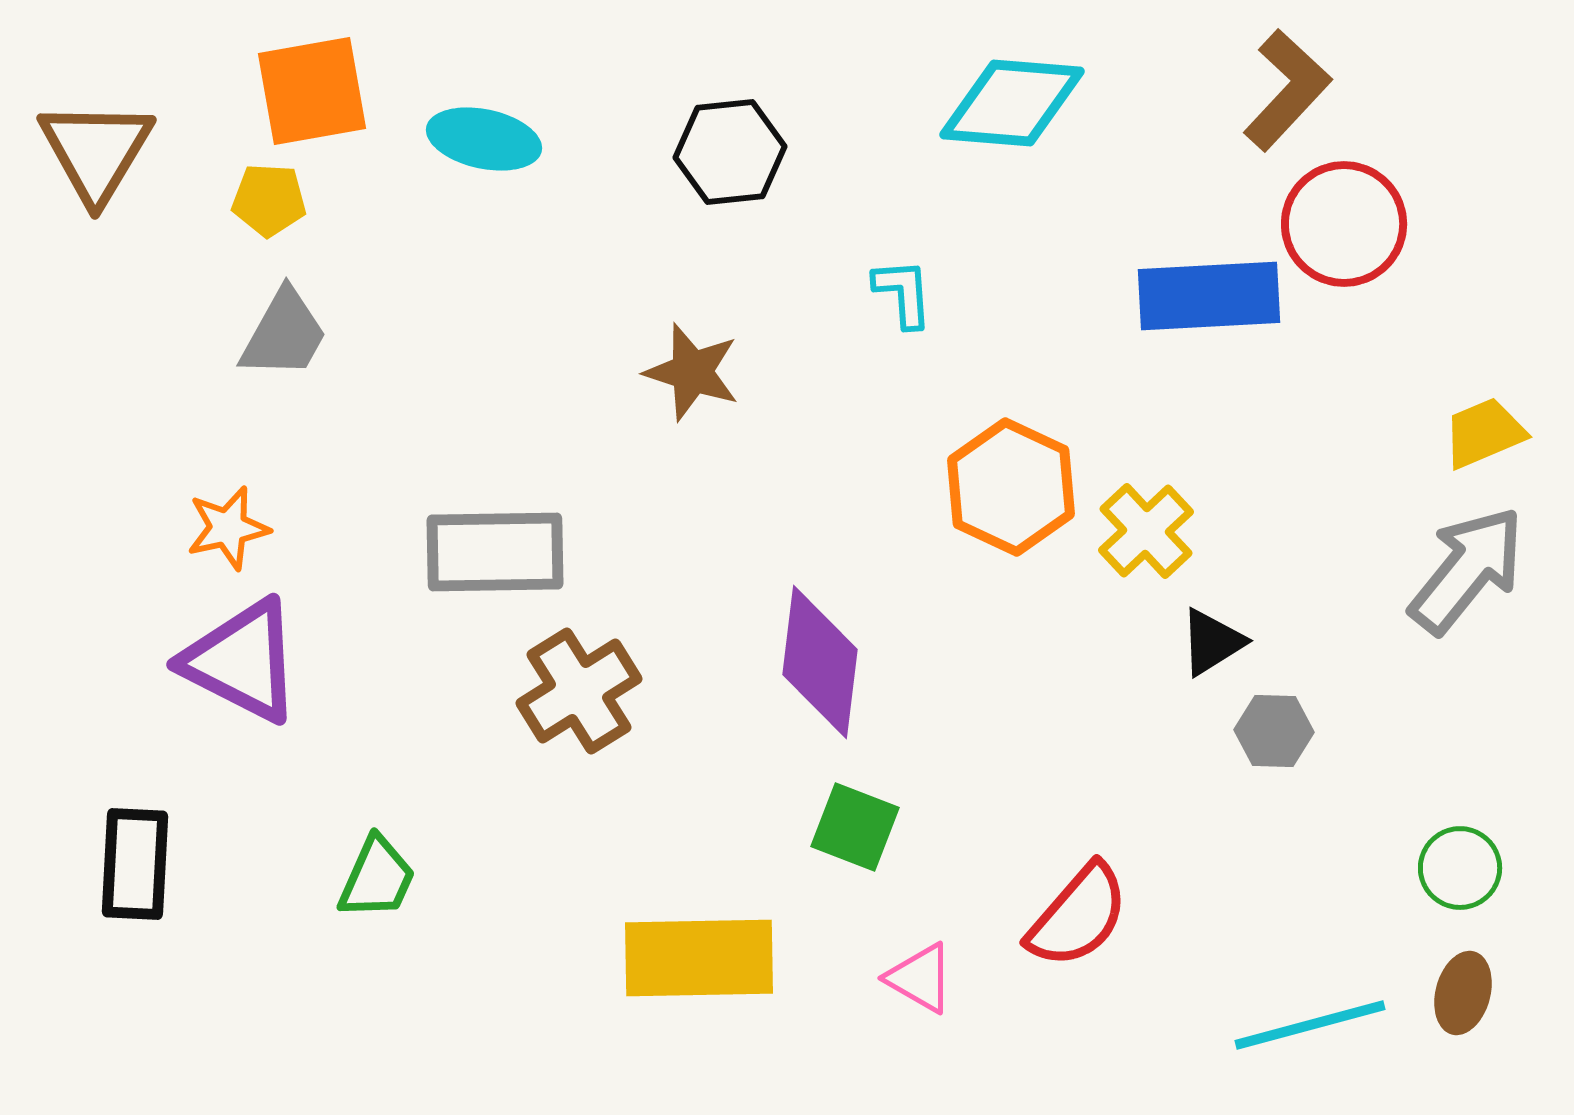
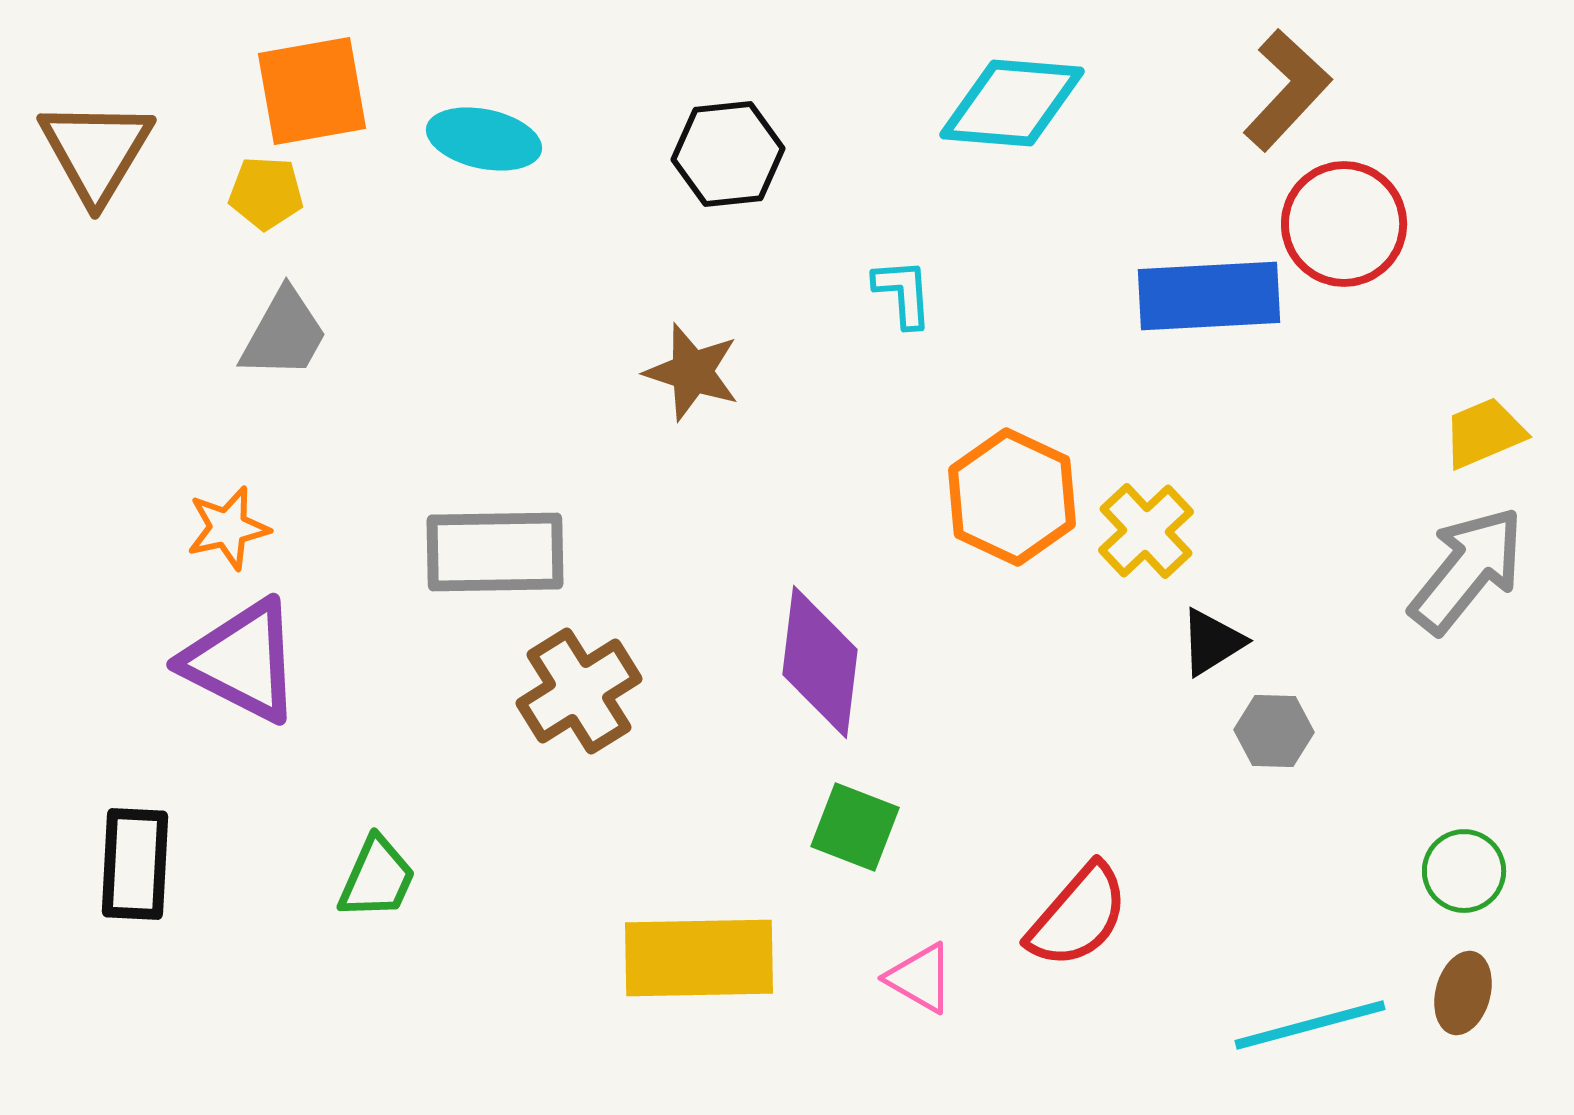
black hexagon: moved 2 px left, 2 px down
yellow pentagon: moved 3 px left, 7 px up
orange hexagon: moved 1 px right, 10 px down
green circle: moved 4 px right, 3 px down
